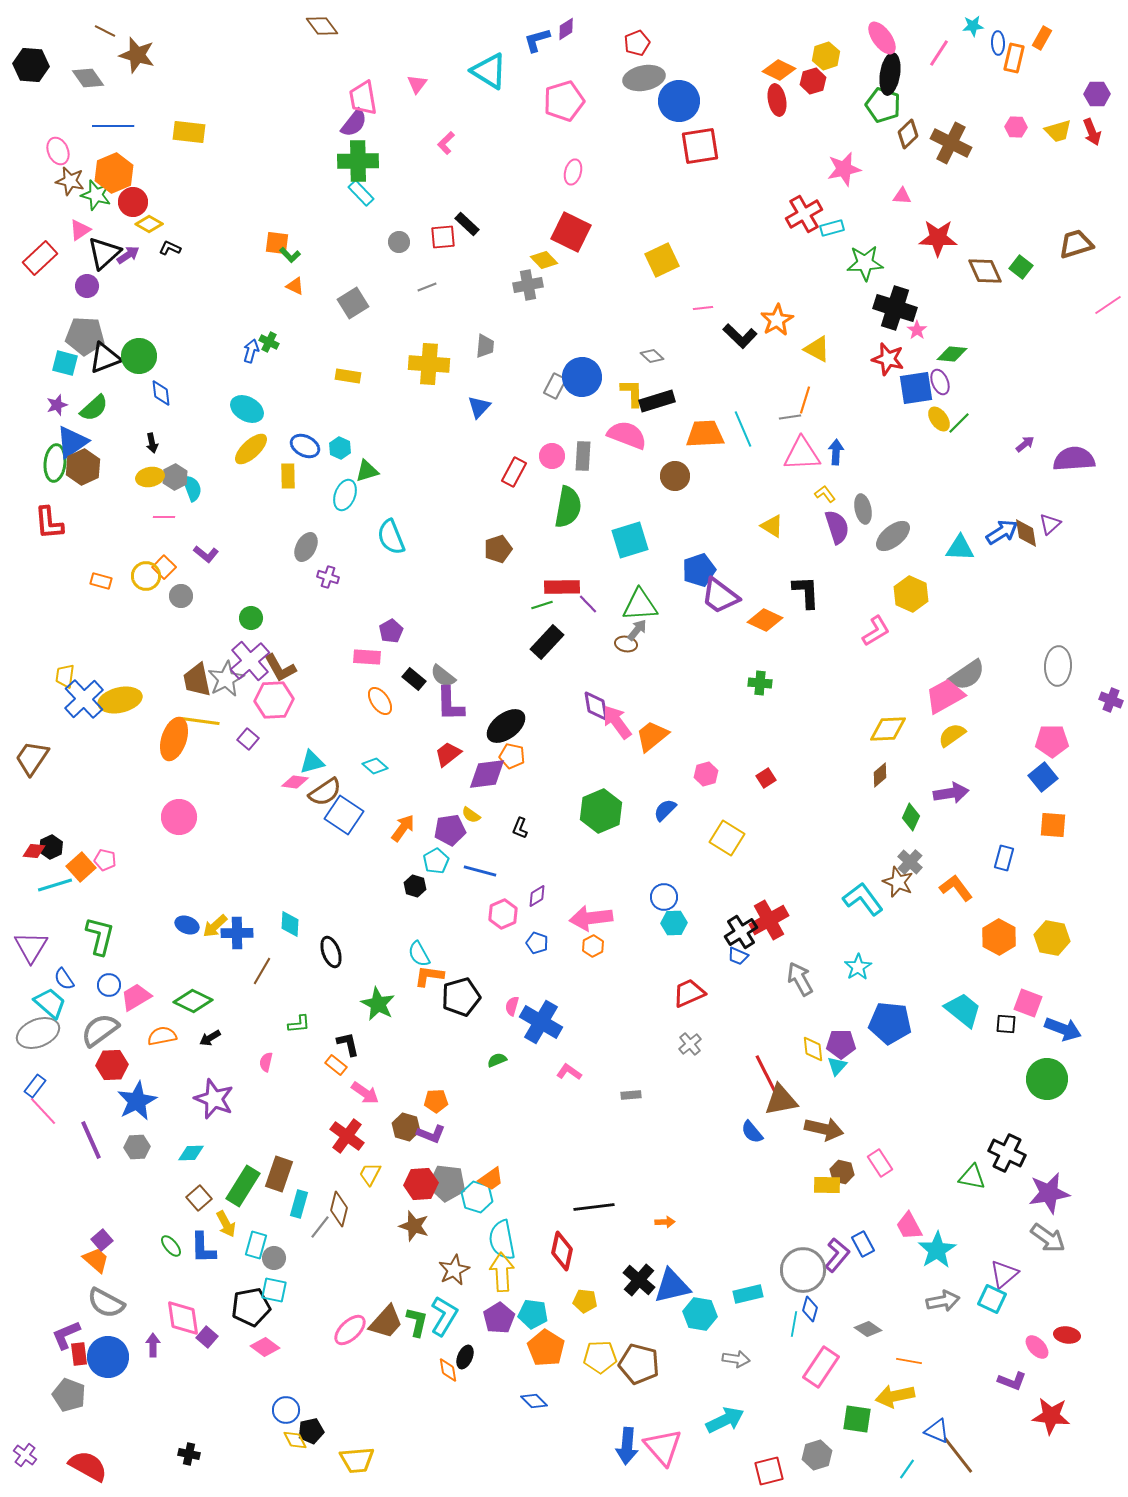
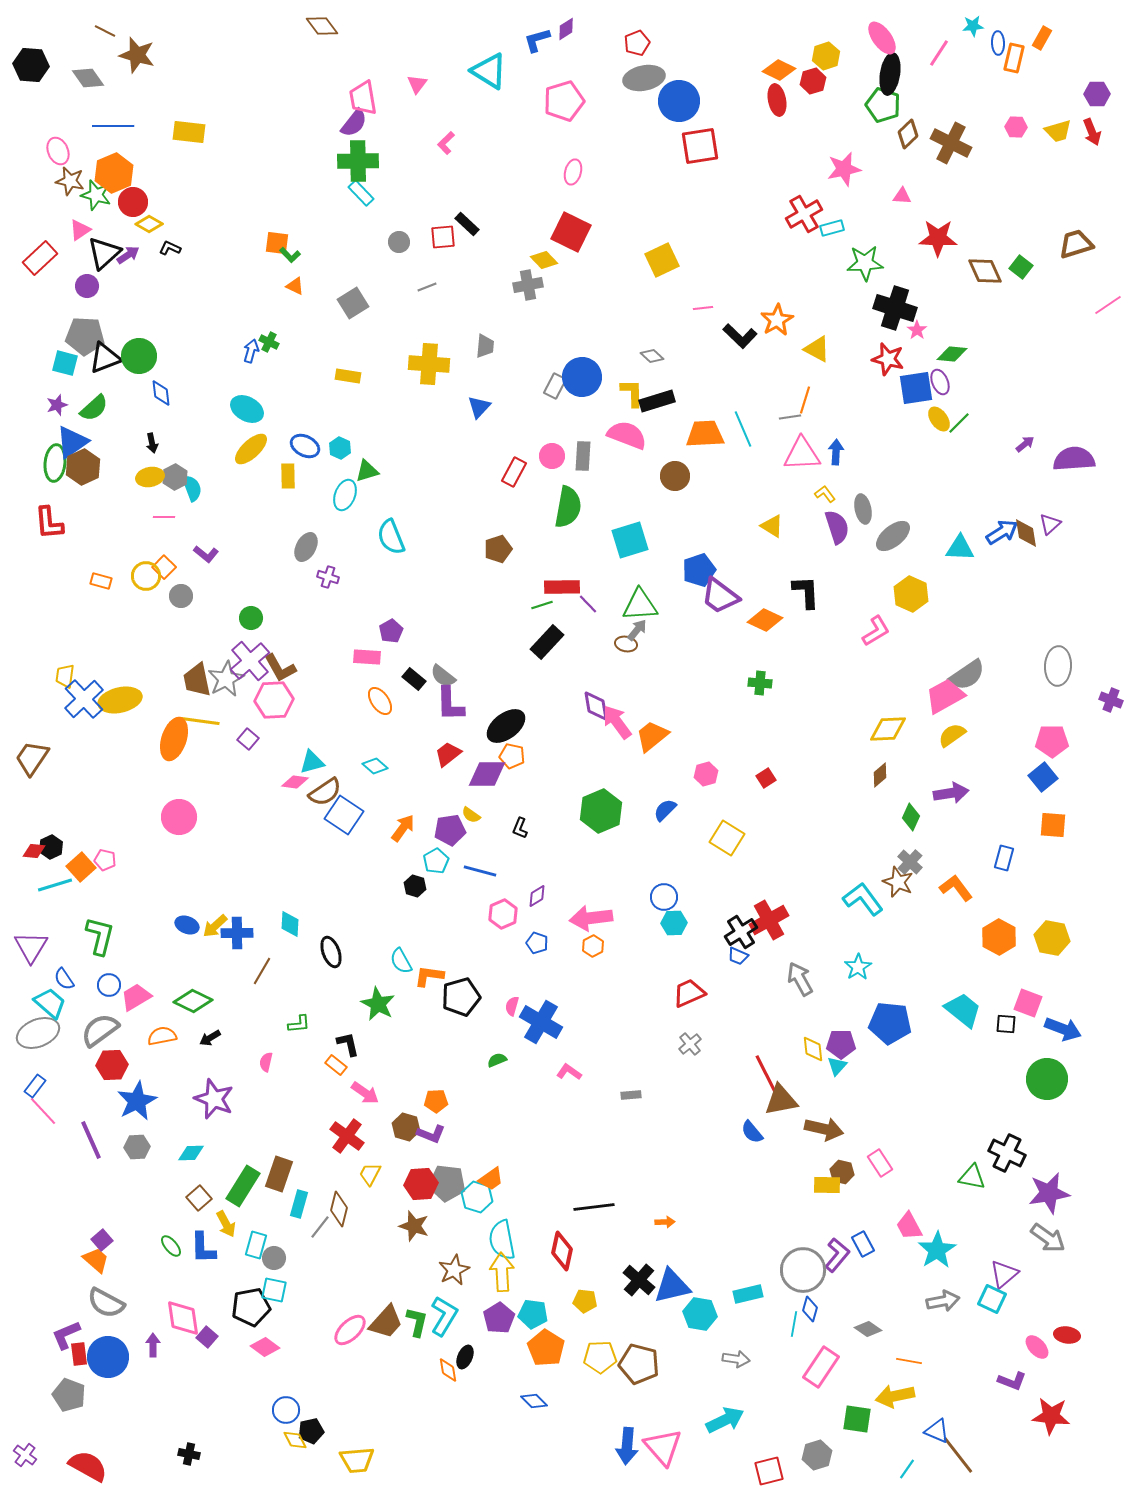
purple diamond at (487, 774): rotated 6 degrees clockwise
cyan semicircle at (419, 954): moved 18 px left, 7 px down
